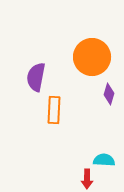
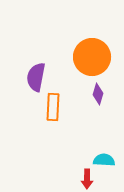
purple diamond: moved 11 px left
orange rectangle: moved 1 px left, 3 px up
